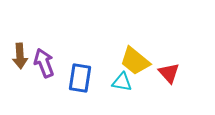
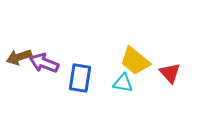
brown arrow: moved 1 px left, 1 px down; rotated 75 degrees clockwise
purple arrow: rotated 48 degrees counterclockwise
red triangle: moved 1 px right
cyan triangle: moved 1 px right, 1 px down
